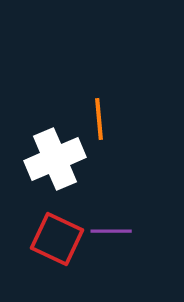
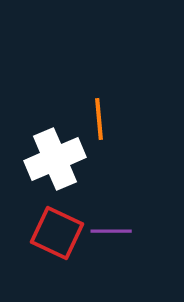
red square: moved 6 px up
